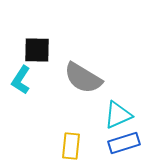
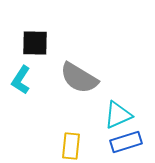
black square: moved 2 px left, 7 px up
gray semicircle: moved 4 px left
blue rectangle: moved 2 px right, 1 px up
